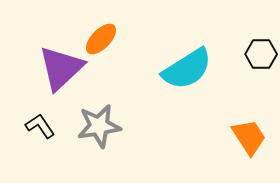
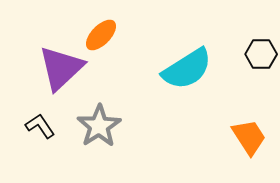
orange ellipse: moved 4 px up
gray star: rotated 24 degrees counterclockwise
